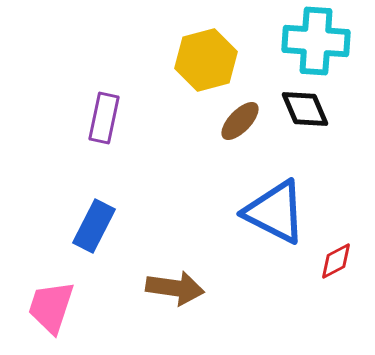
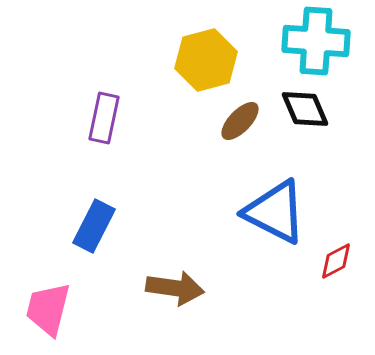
pink trapezoid: moved 3 px left, 2 px down; rotated 4 degrees counterclockwise
